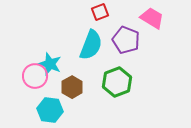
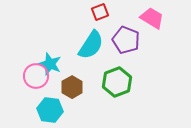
cyan semicircle: rotated 12 degrees clockwise
pink circle: moved 1 px right
